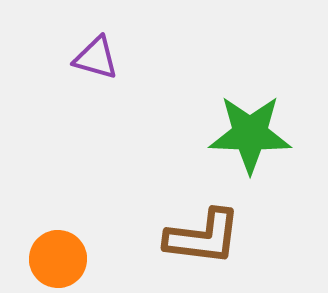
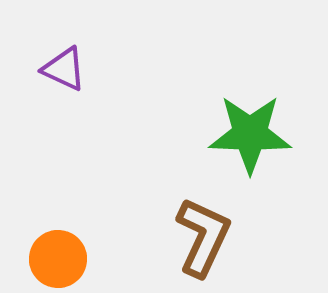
purple triangle: moved 32 px left, 11 px down; rotated 9 degrees clockwise
brown L-shape: rotated 72 degrees counterclockwise
